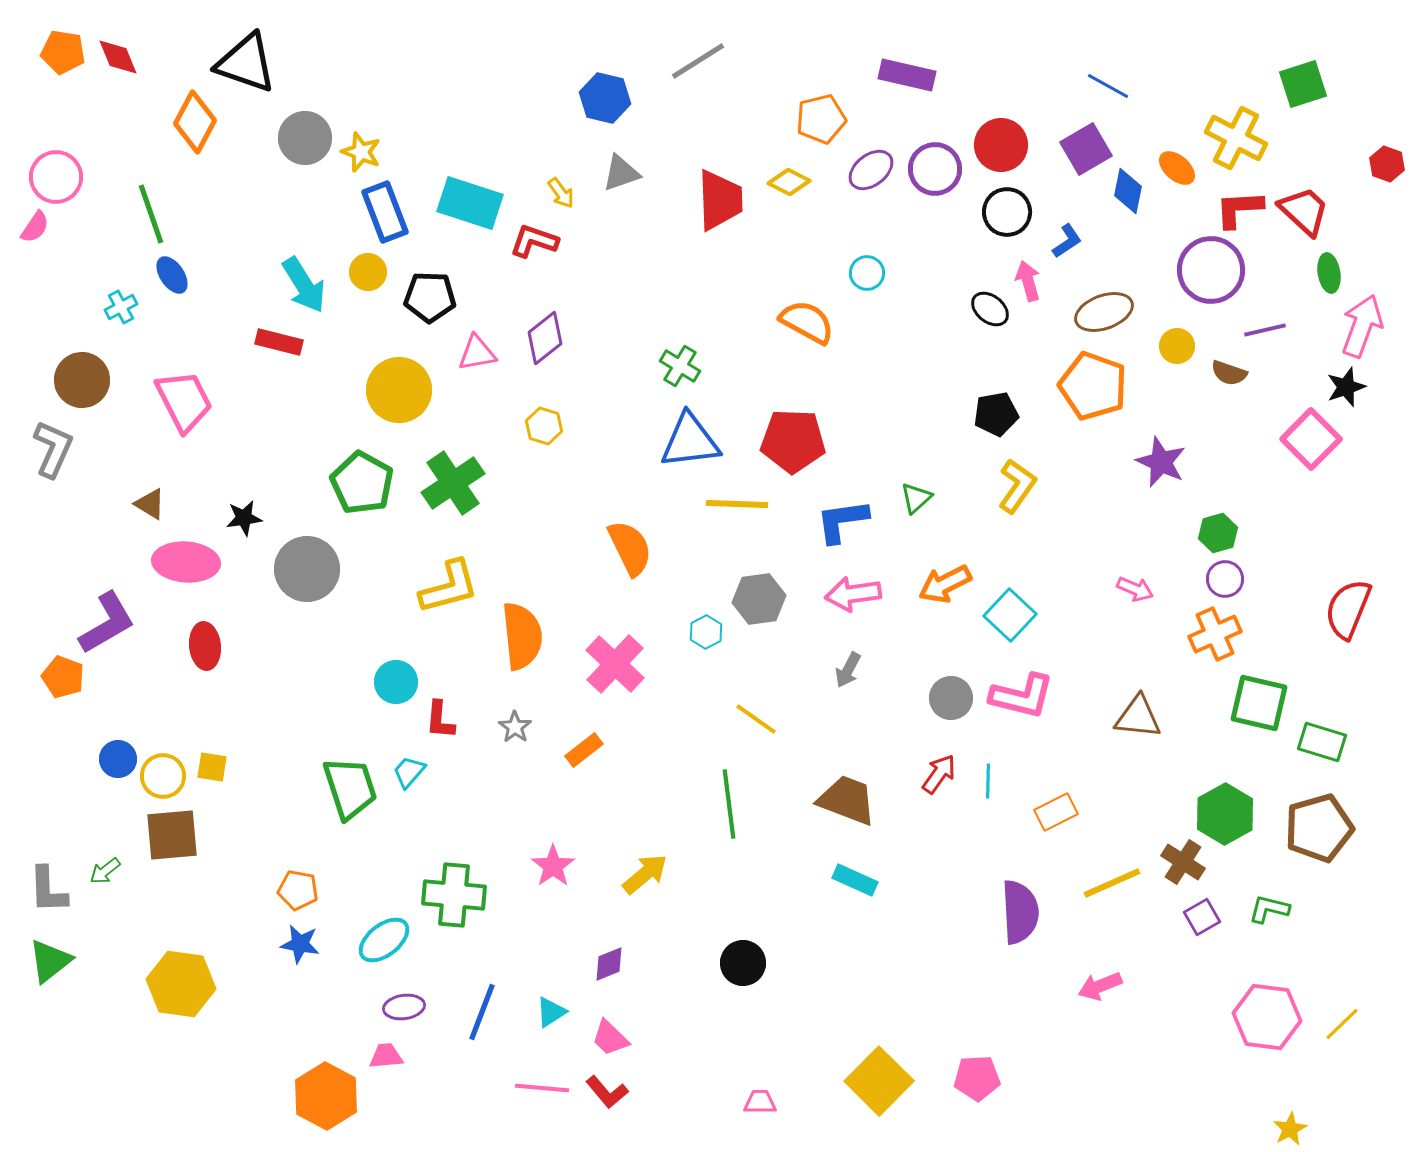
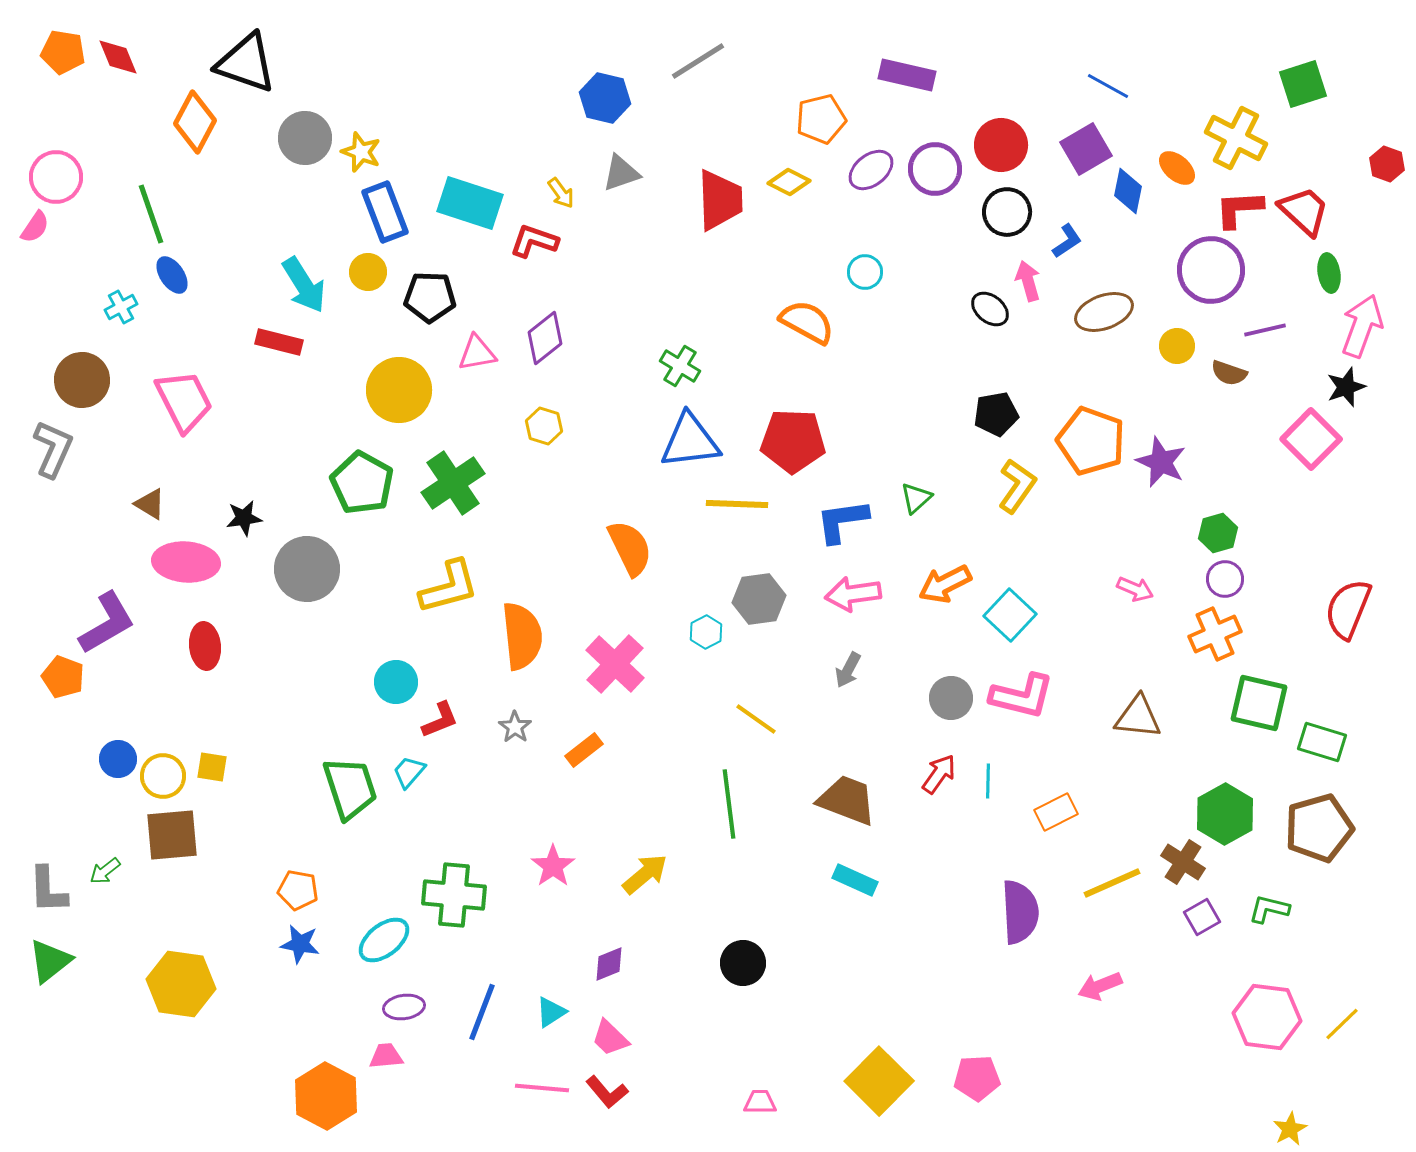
cyan circle at (867, 273): moved 2 px left, 1 px up
orange pentagon at (1093, 386): moved 2 px left, 55 px down
red L-shape at (440, 720): rotated 117 degrees counterclockwise
